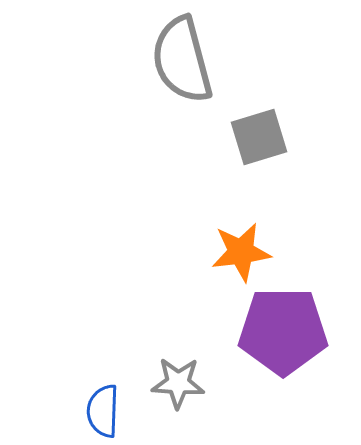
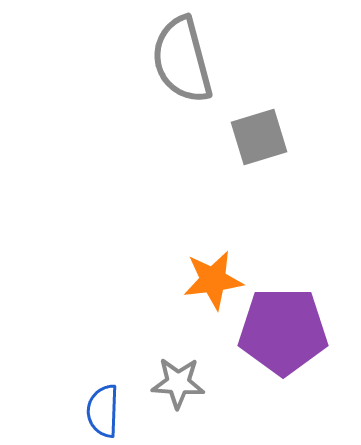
orange star: moved 28 px left, 28 px down
